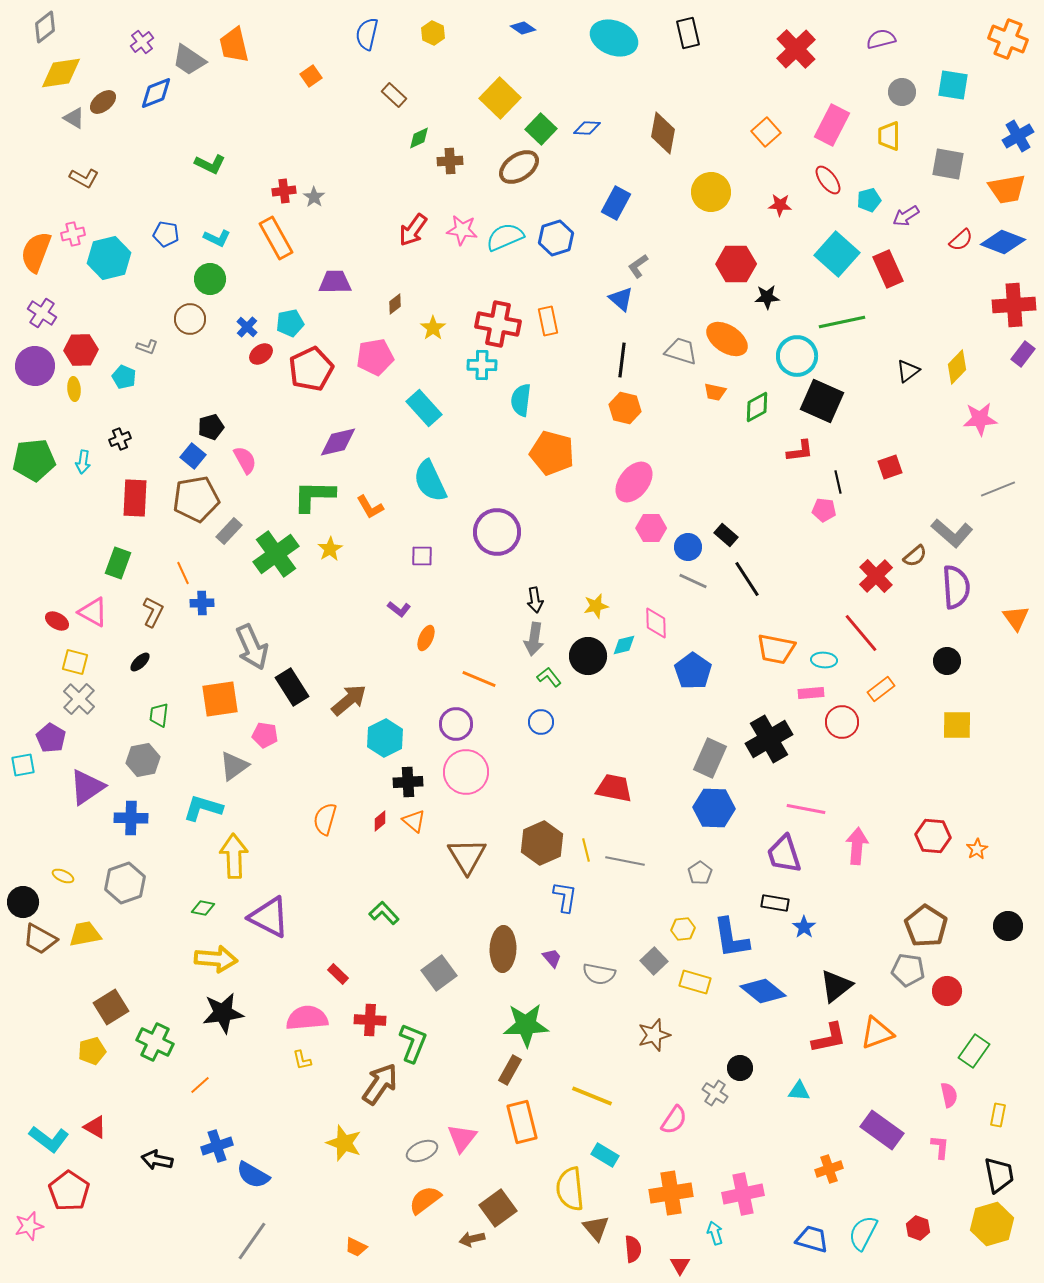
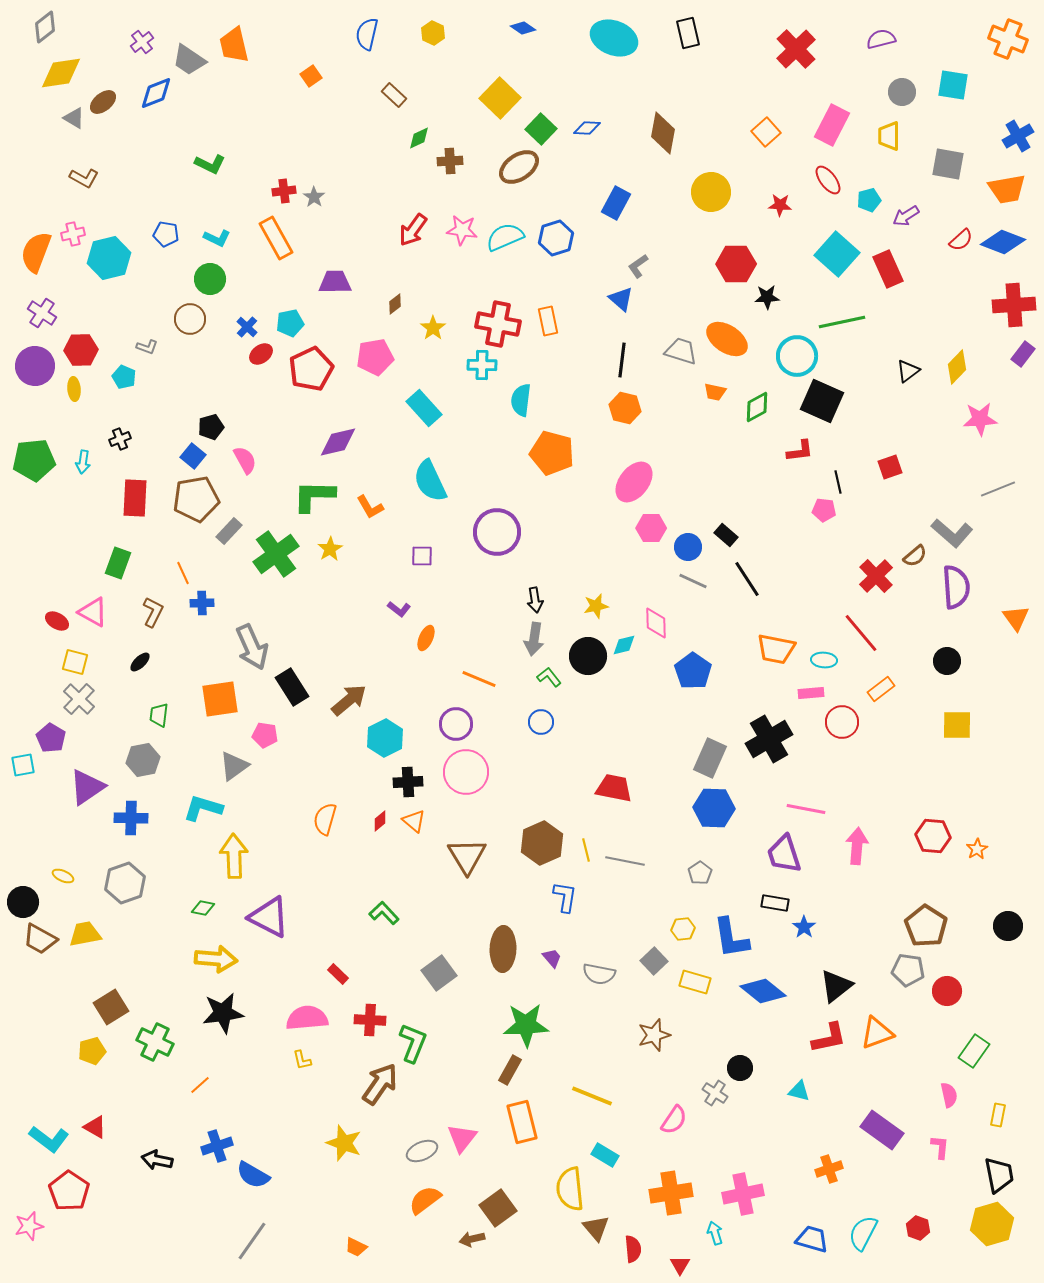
cyan triangle at (799, 1091): rotated 10 degrees clockwise
